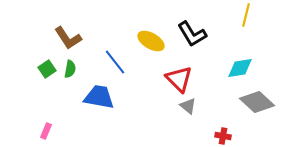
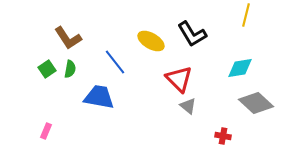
gray diamond: moved 1 px left, 1 px down
